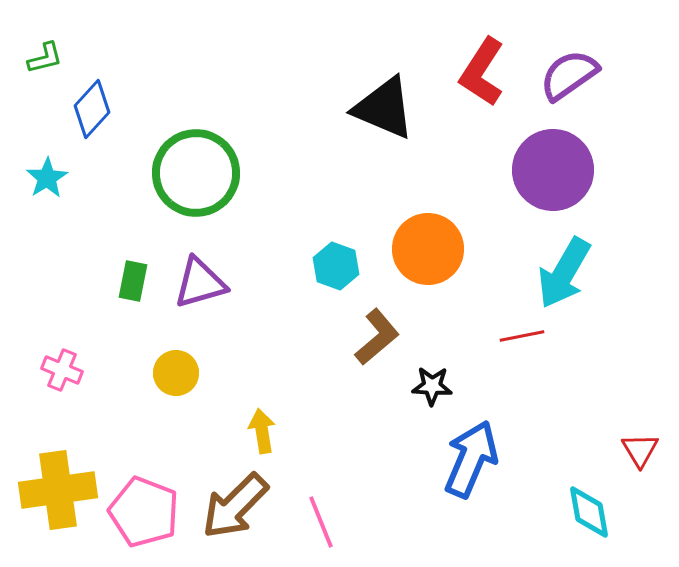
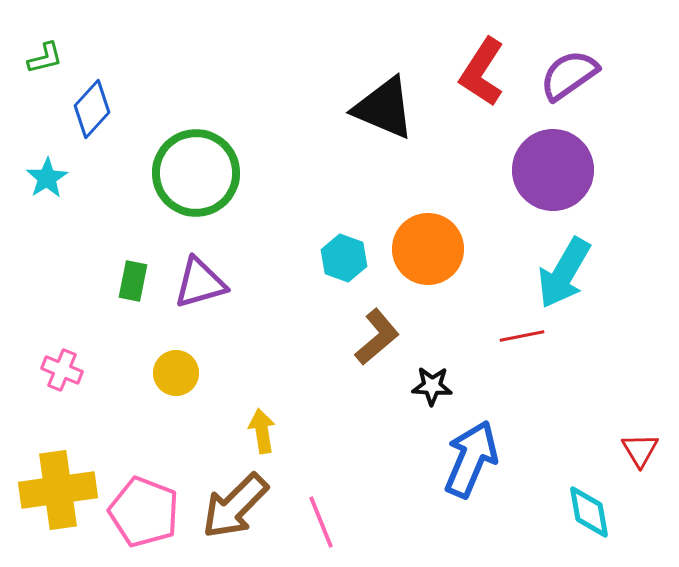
cyan hexagon: moved 8 px right, 8 px up
